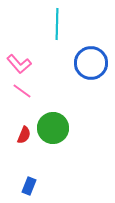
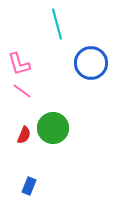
cyan line: rotated 16 degrees counterclockwise
pink L-shape: rotated 25 degrees clockwise
